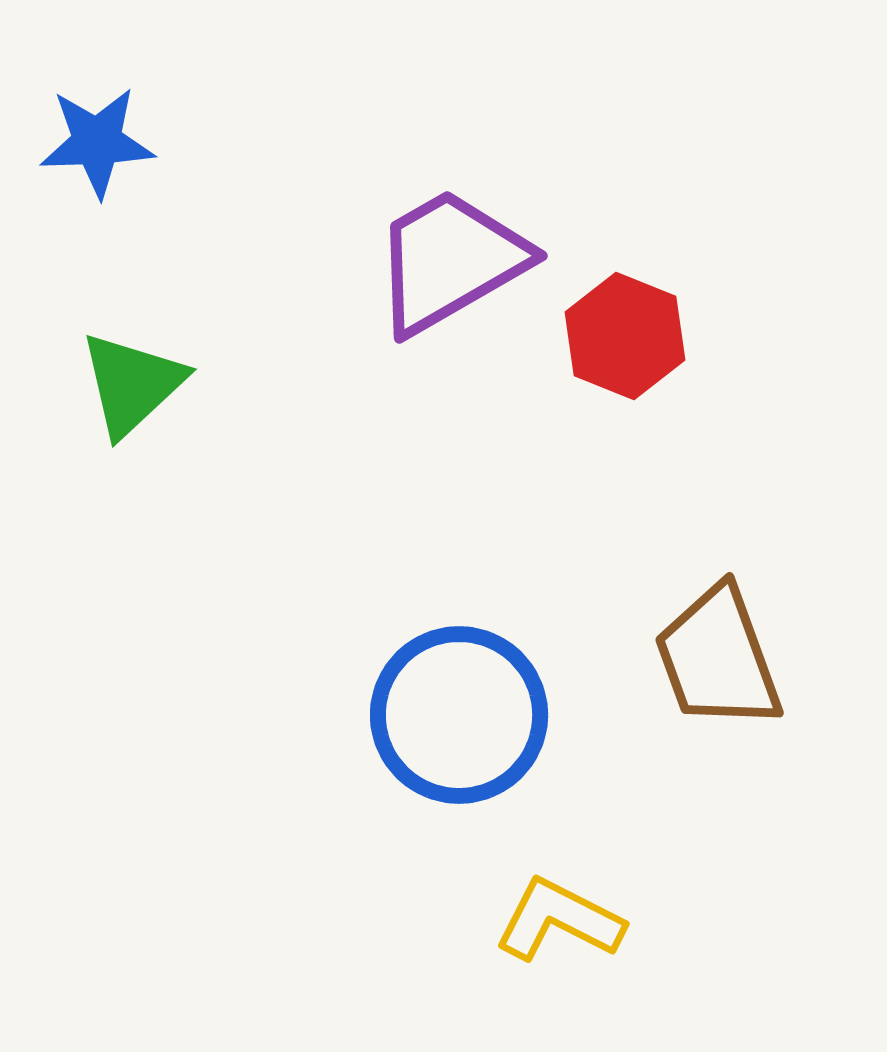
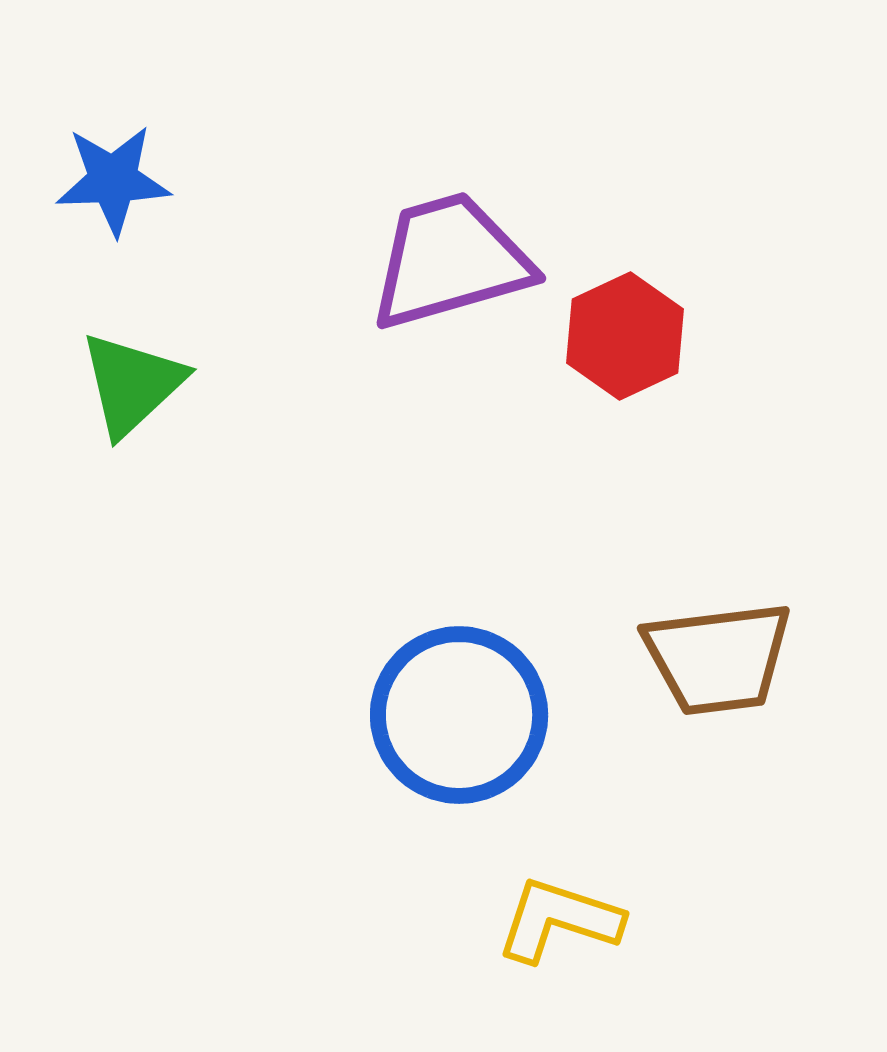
blue star: moved 16 px right, 38 px down
purple trapezoid: rotated 14 degrees clockwise
red hexagon: rotated 13 degrees clockwise
brown trapezoid: rotated 77 degrees counterclockwise
yellow L-shape: rotated 9 degrees counterclockwise
